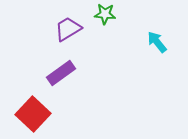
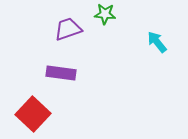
purple trapezoid: rotated 12 degrees clockwise
purple rectangle: rotated 44 degrees clockwise
